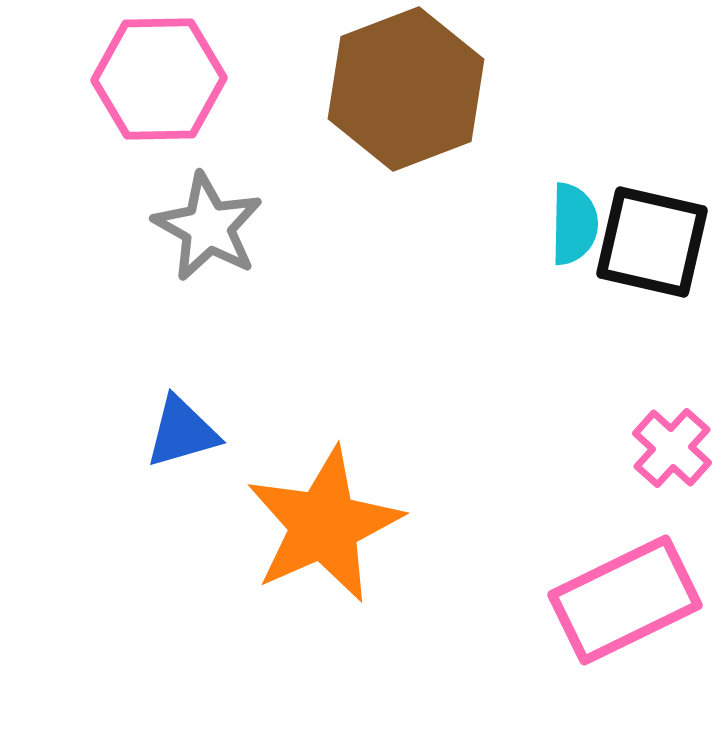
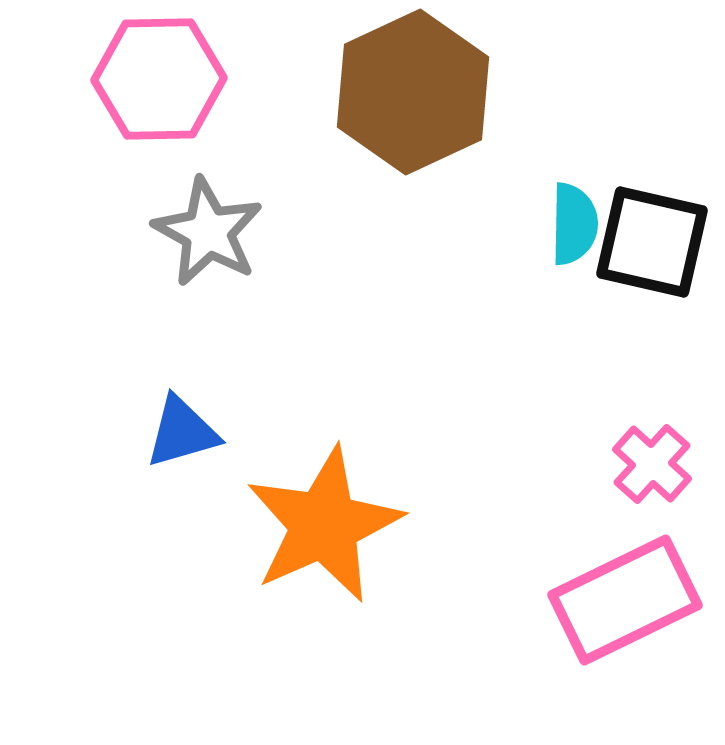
brown hexagon: moved 7 px right, 3 px down; rotated 4 degrees counterclockwise
gray star: moved 5 px down
pink cross: moved 20 px left, 16 px down
